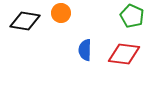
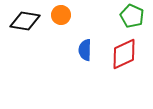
orange circle: moved 2 px down
red diamond: rotated 32 degrees counterclockwise
